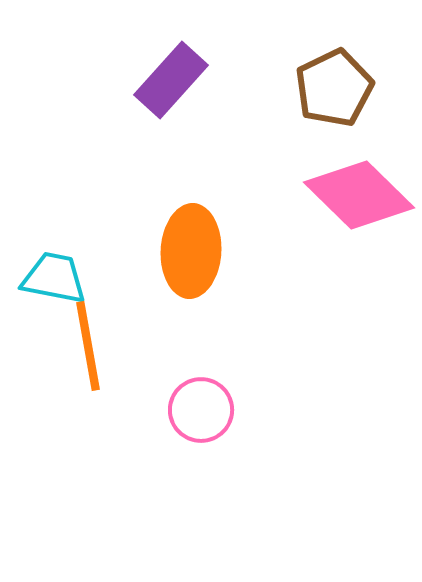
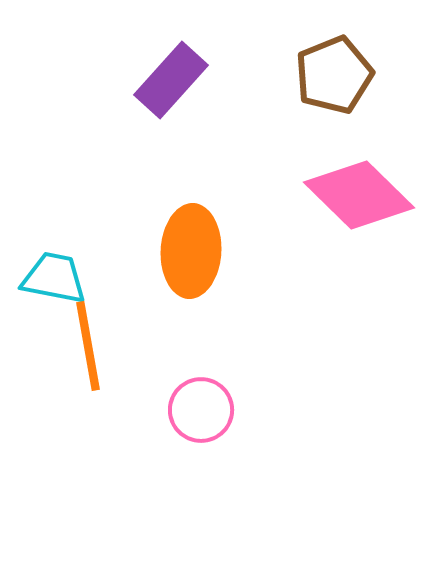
brown pentagon: moved 13 px up; rotated 4 degrees clockwise
